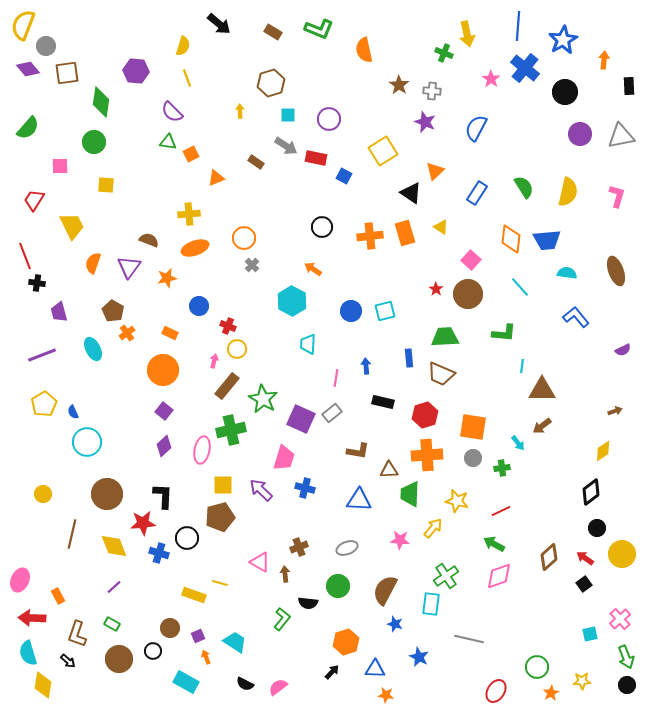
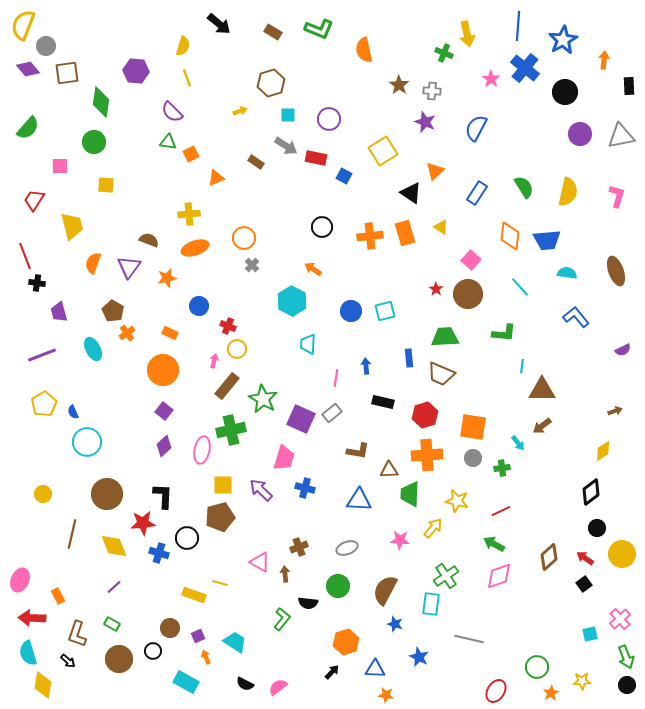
yellow arrow at (240, 111): rotated 72 degrees clockwise
yellow trapezoid at (72, 226): rotated 12 degrees clockwise
orange diamond at (511, 239): moved 1 px left, 3 px up
